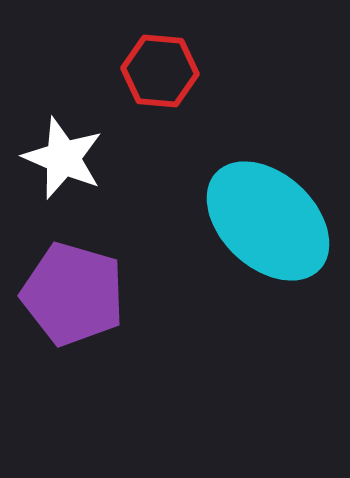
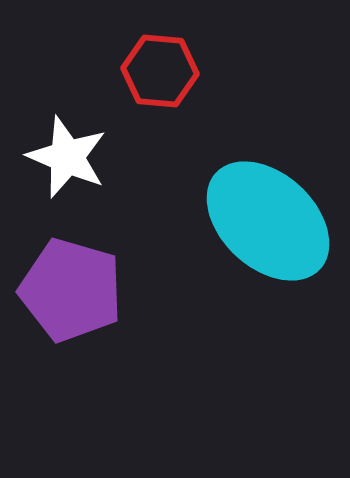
white star: moved 4 px right, 1 px up
purple pentagon: moved 2 px left, 4 px up
